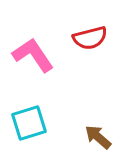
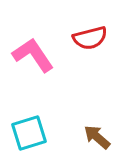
cyan square: moved 10 px down
brown arrow: moved 1 px left
